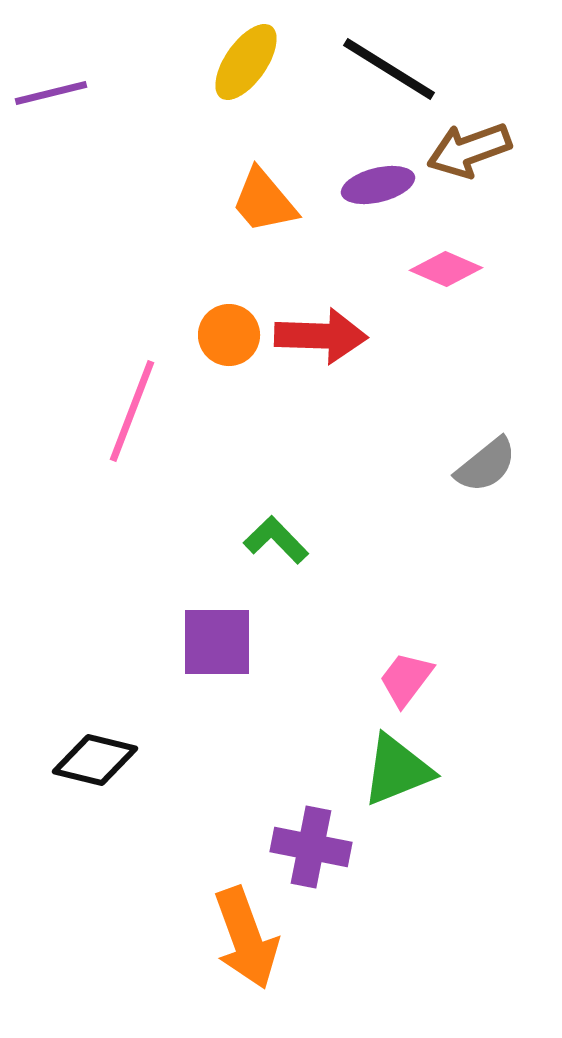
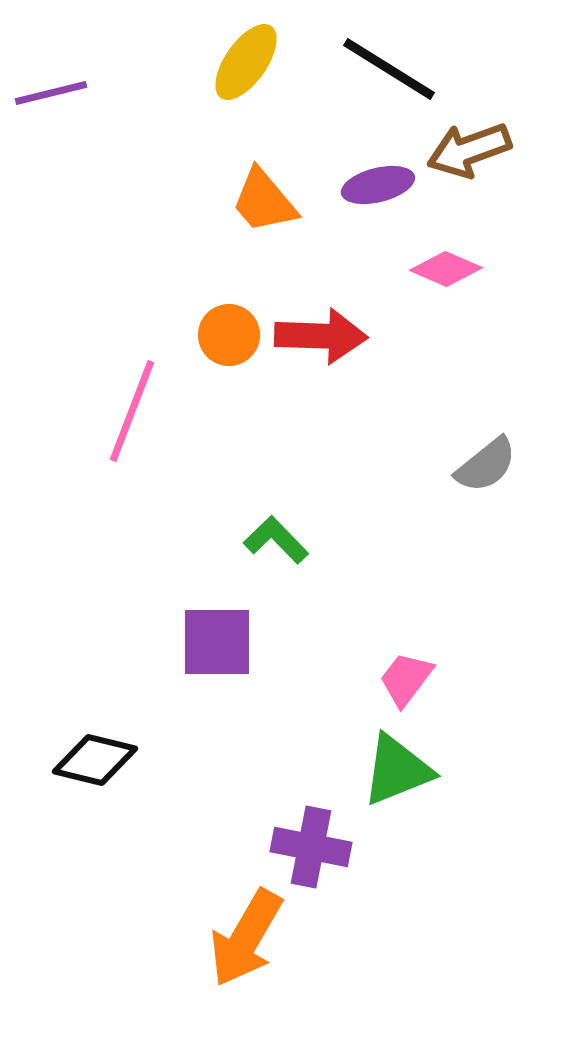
orange arrow: rotated 50 degrees clockwise
